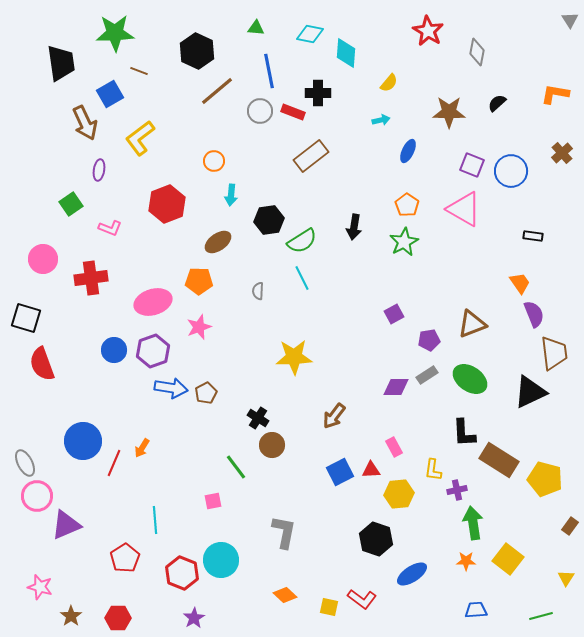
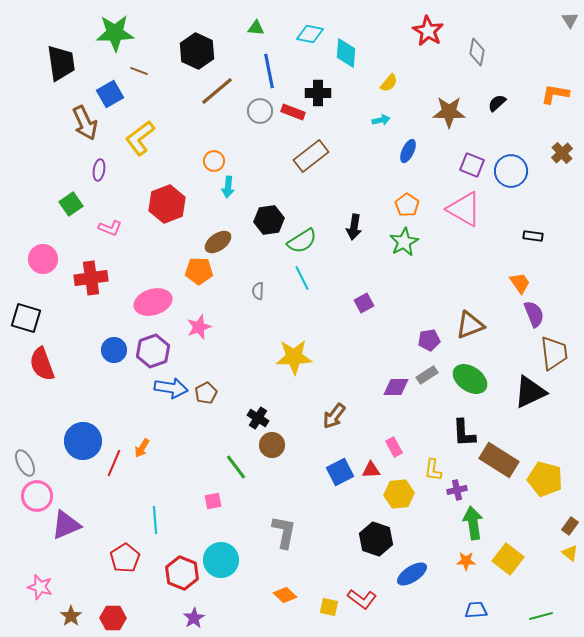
cyan arrow at (231, 195): moved 3 px left, 8 px up
orange pentagon at (199, 281): moved 10 px up
purple square at (394, 314): moved 30 px left, 11 px up
brown triangle at (472, 324): moved 2 px left, 1 px down
yellow triangle at (566, 578): moved 4 px right, 25 px up; rotated 24 degrees counterclockwise
red hexagon at (118, 618): moved 5 px left
